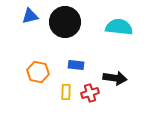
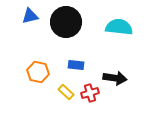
black circle: moved 1 px right
yellow rectangle: rotated 49 degrees counterclockwise
